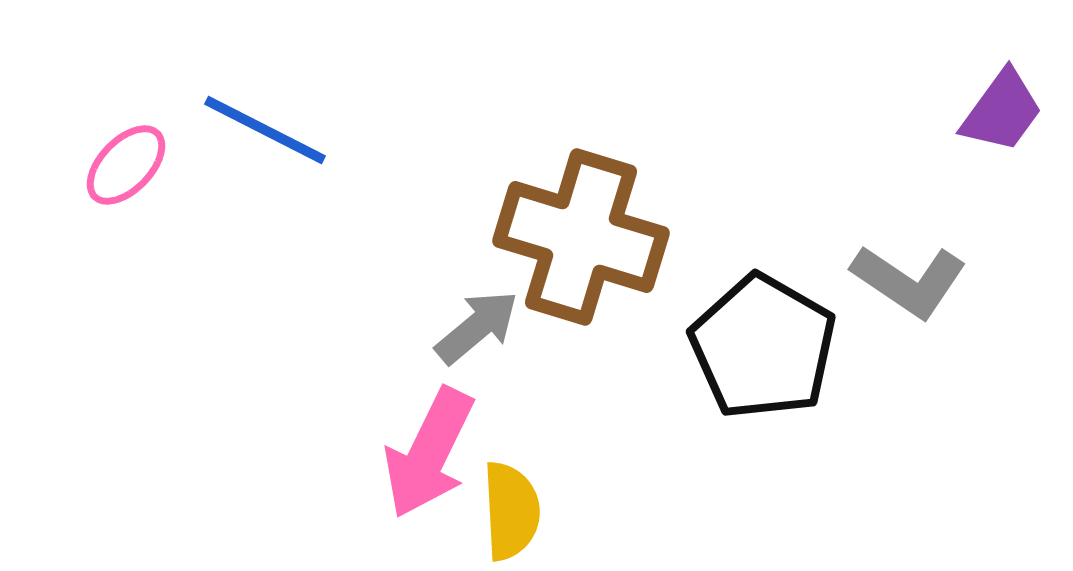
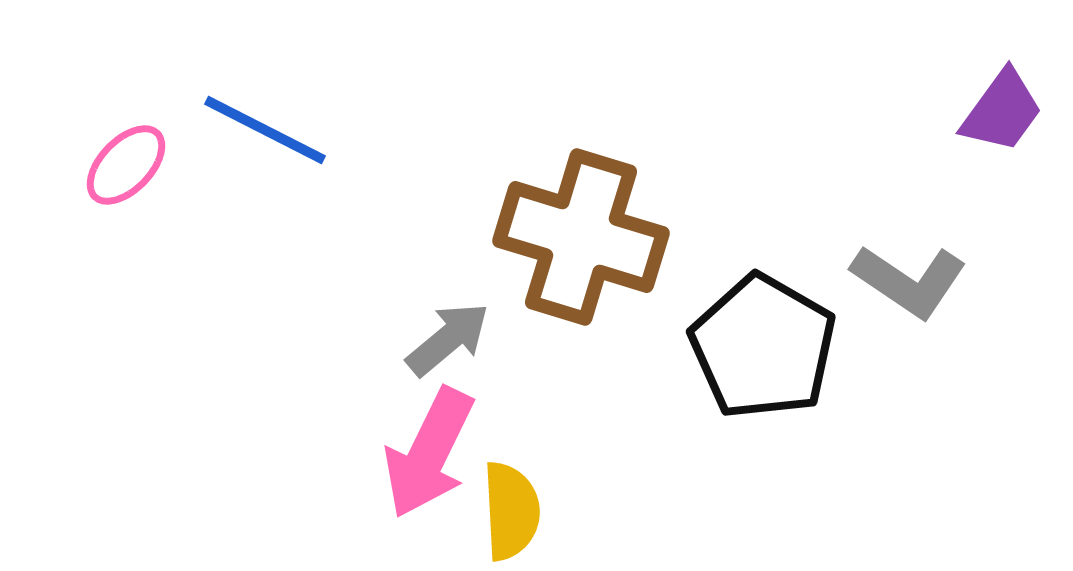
gray arrow: moved 29 px left, 12 px down
